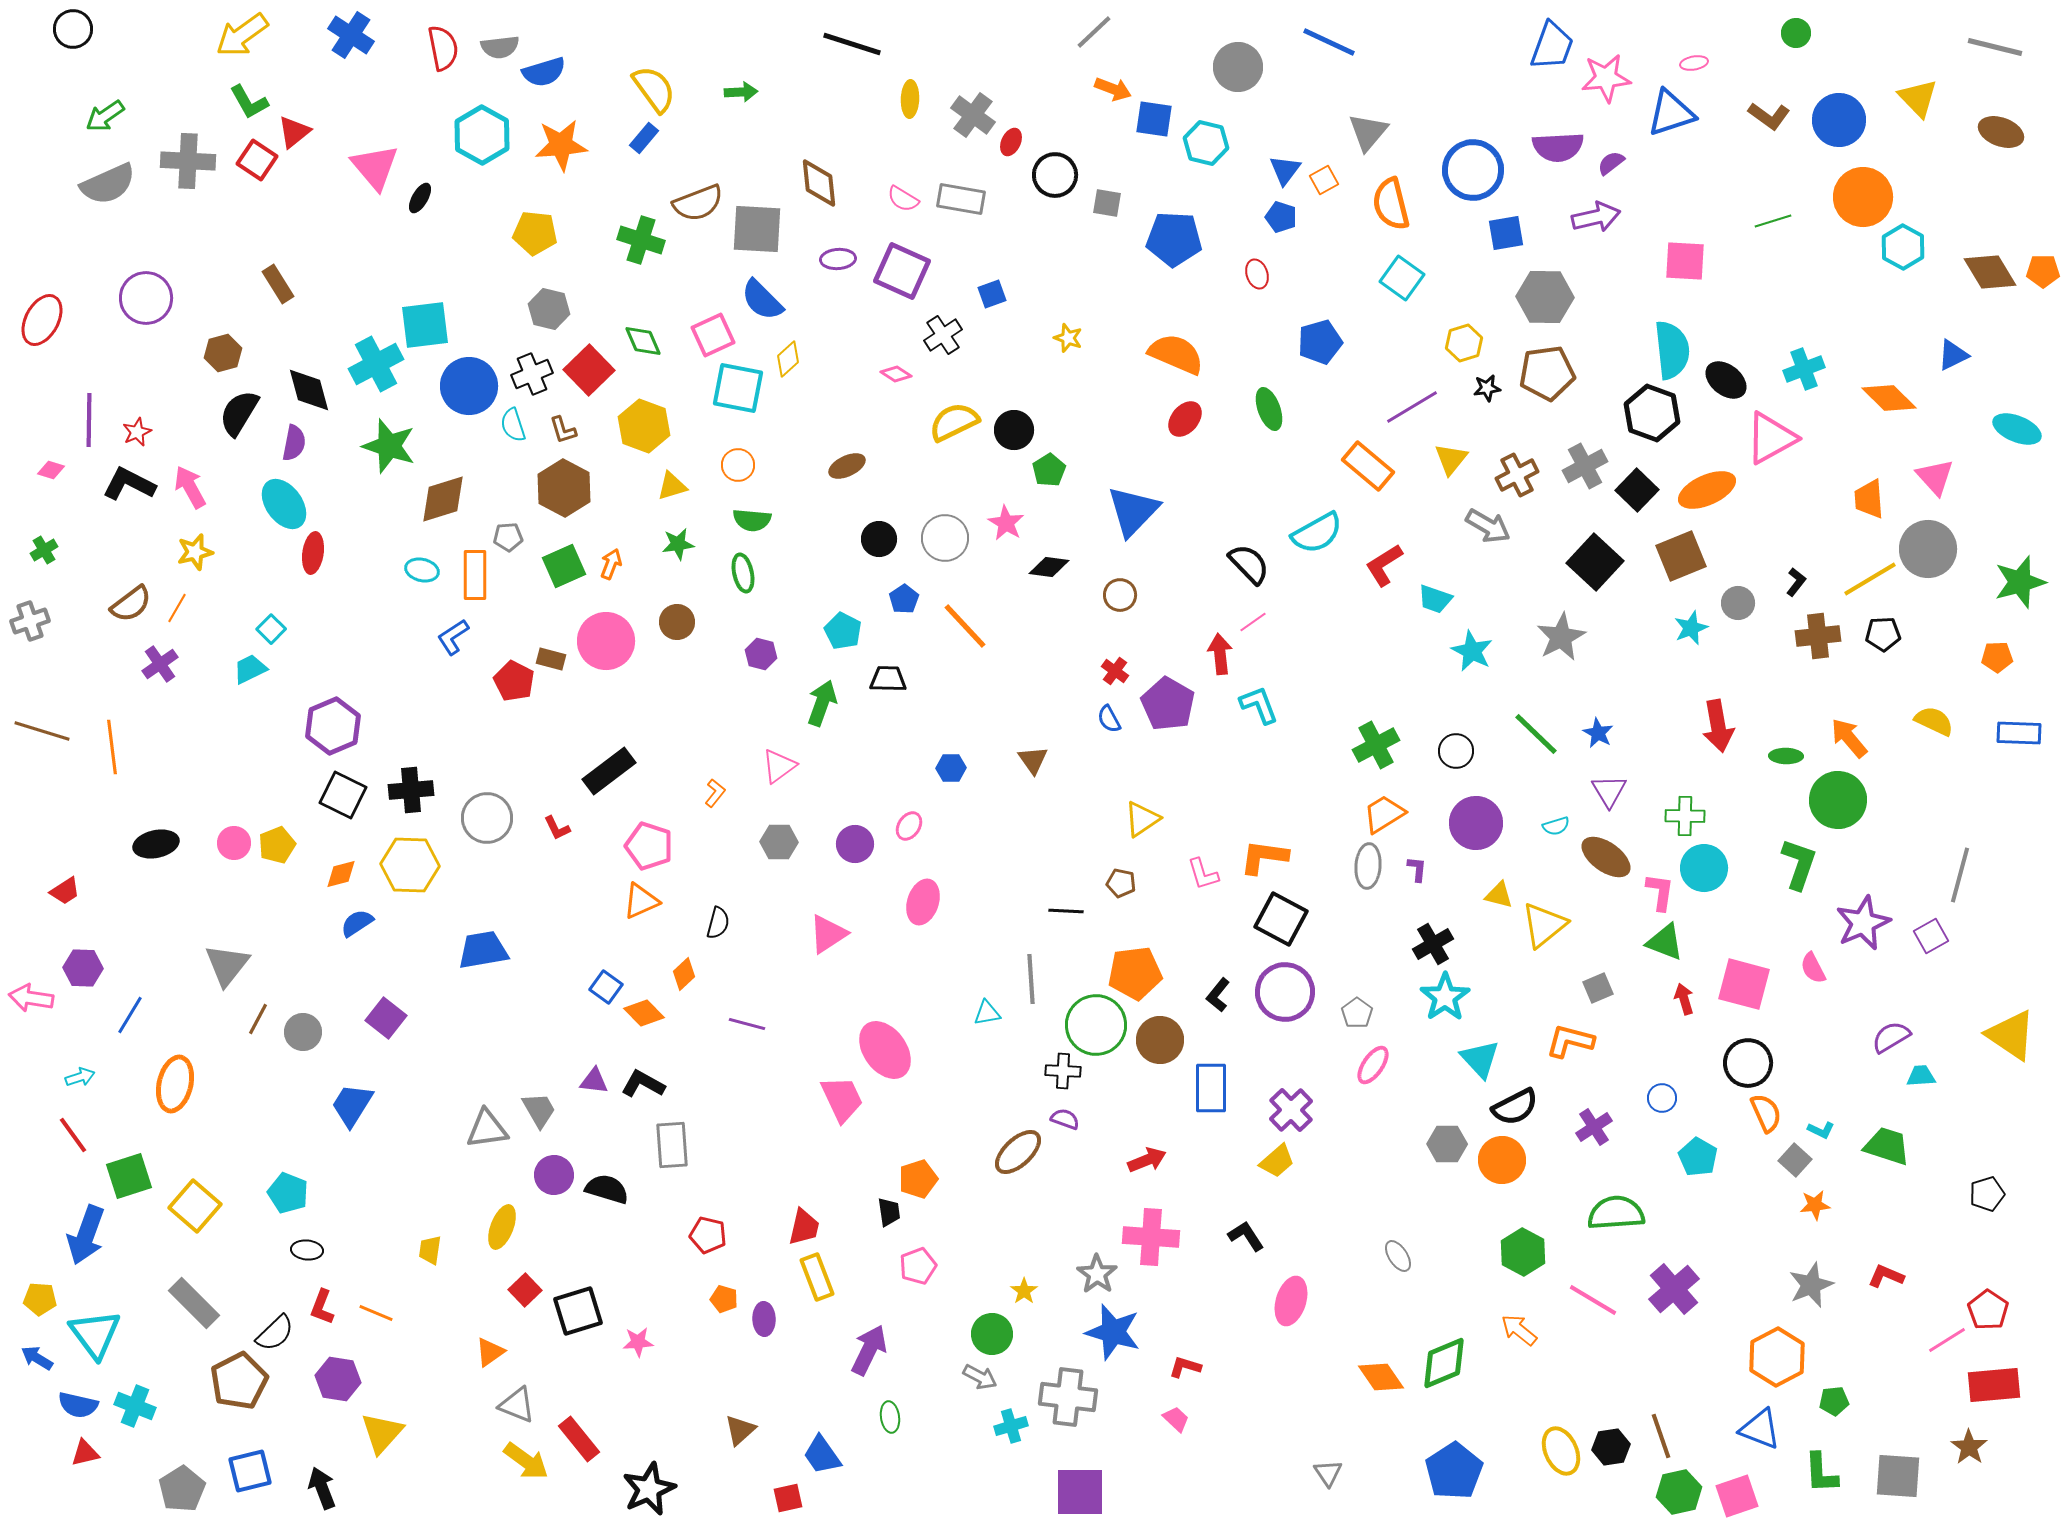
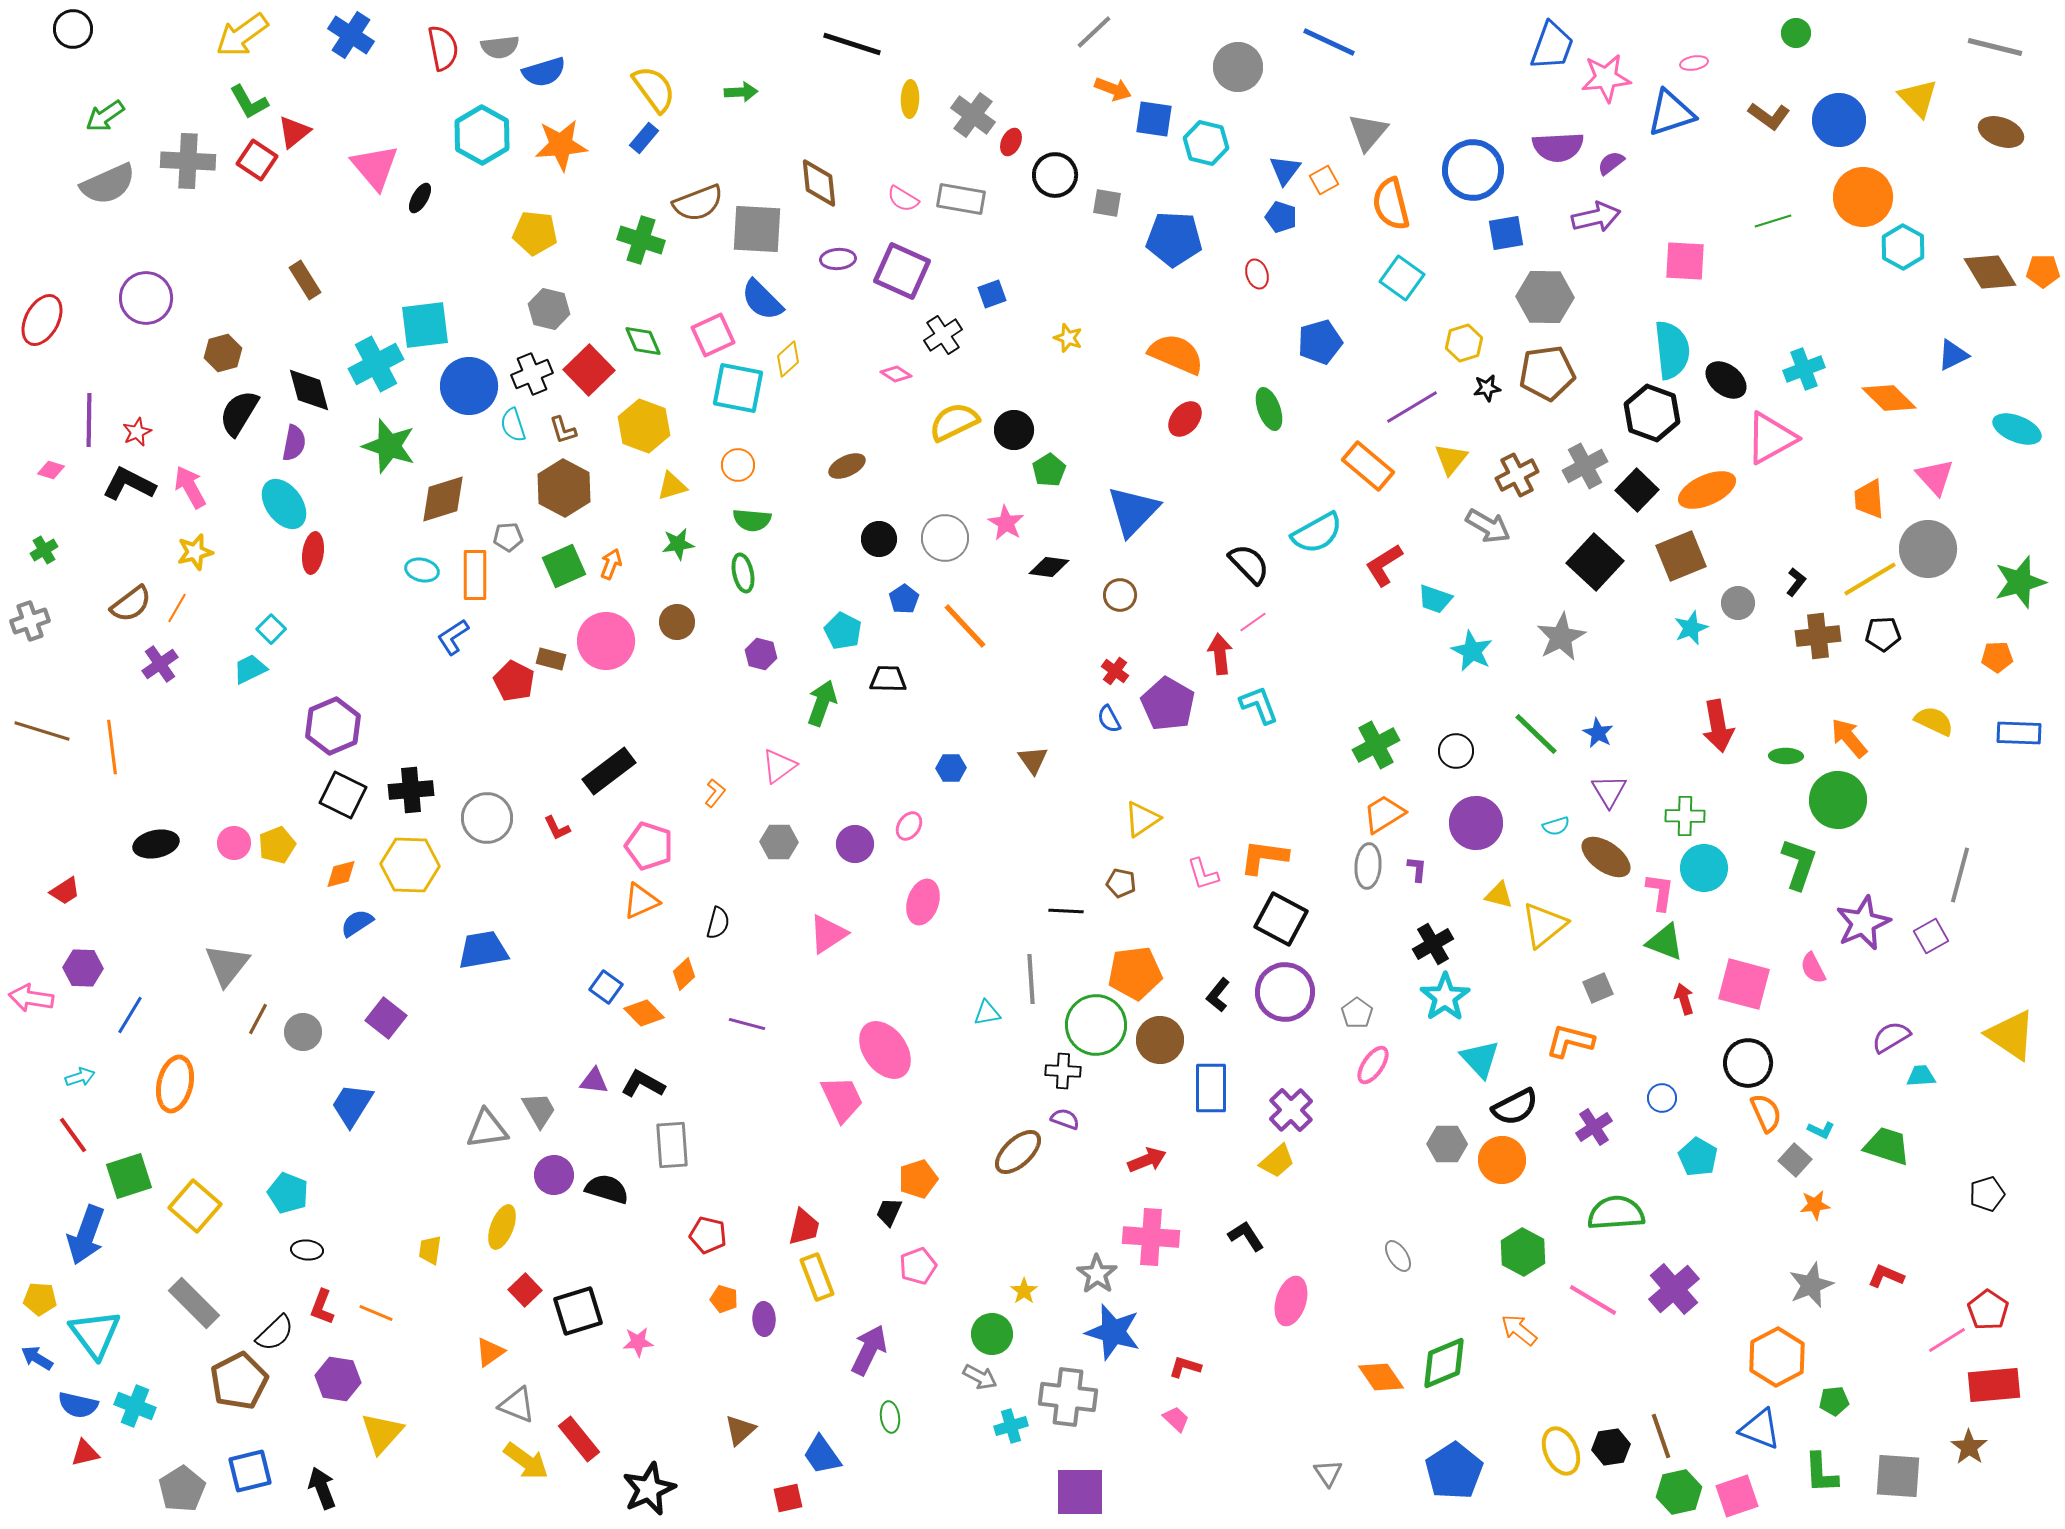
brown rectangle at (278, 284): moved 27 px right, 4 px up
black trapezoid at (889, 1212): rotated 148 degrees counterclockwise
